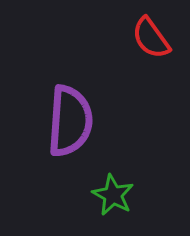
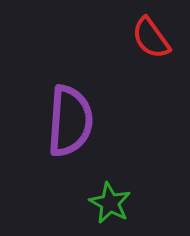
green star: moved 3 px left, 8 px down
